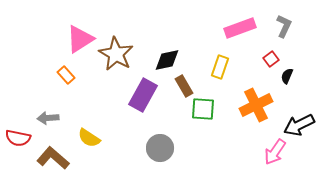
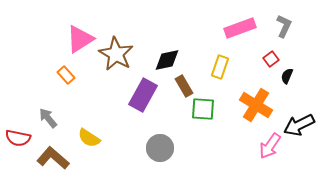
orange cross: rotated 32 degrees counterclockwise
gray arrow: rotated 55 degrees clockwise
pink arrow: moved 5 px left, 6 px up
